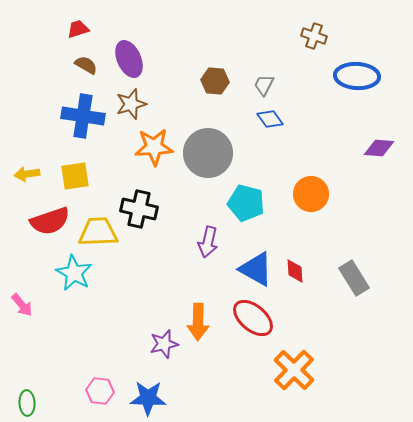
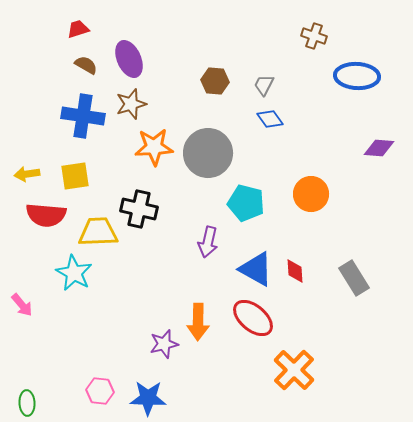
red semicircle: moved 4 px left, 6 px up; rotated 24 degrees clockwise
